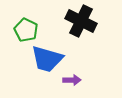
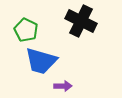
blue trapezoid: moved 6 px left, 2 px down
purple arrow: moved 9 px left, 6 px down
